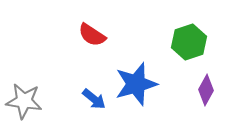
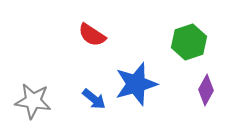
gray star: moved 9 px right
